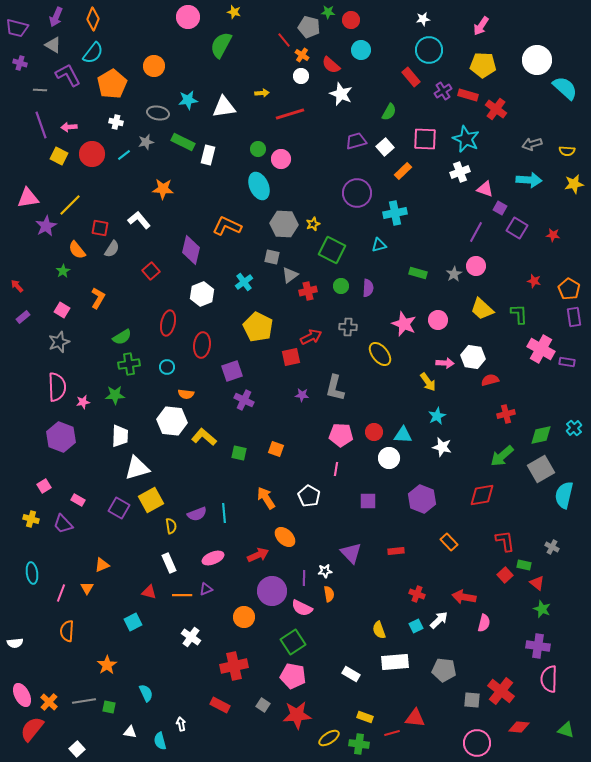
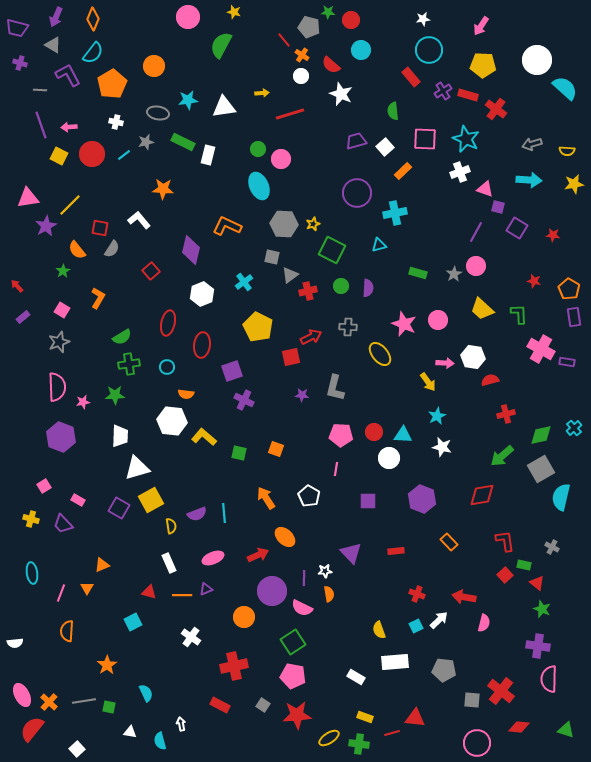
green semicircle at (389, 112): moved 4 px right, 1 px up; rotated 144 degrees clockwise
purple square at (500, 208): moved 2 px left, 1 px up; rotated 16 degrees counterclockwise
cyan semicircle at (564, 495): moved 3 px left, 2 px down
white rectangle at (351, 674): moved 5 px right, 3 px down
